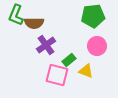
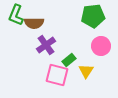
pink circle: moved 4 px right
yellow triangle: rotated 42 degrees clockwise
